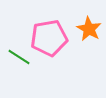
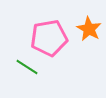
green line: moved 8 px right, 10 px down
